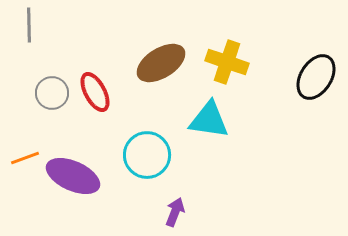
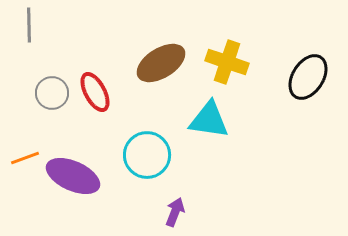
black ellipse: moved 8 px left
